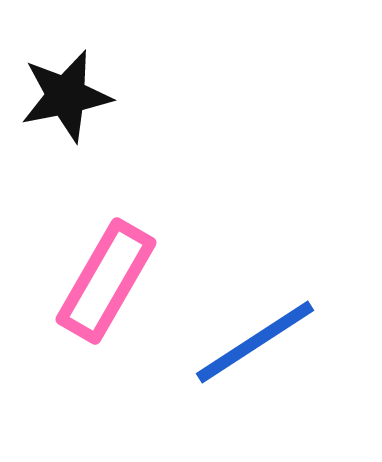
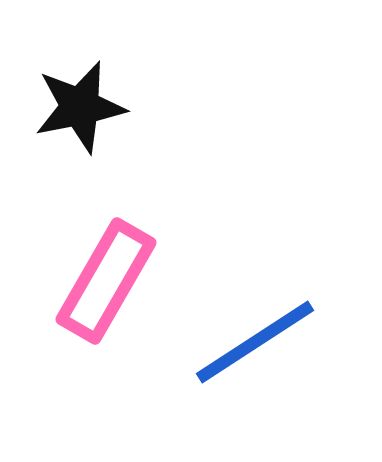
black star: moved 14 px right, 11 px down
